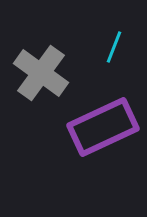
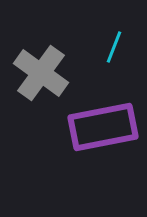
purple rectangle: rotated 14 degrees clockwise
